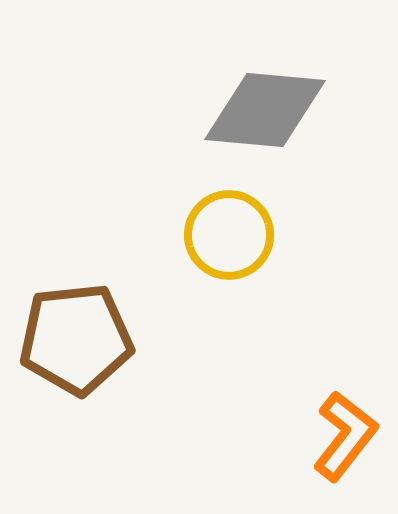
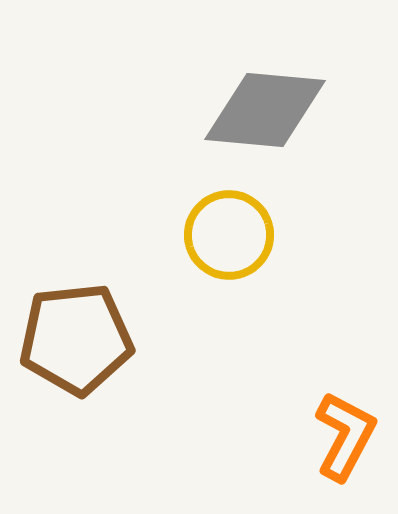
orange L-shape: rotated 10 degrees counterclockwise
